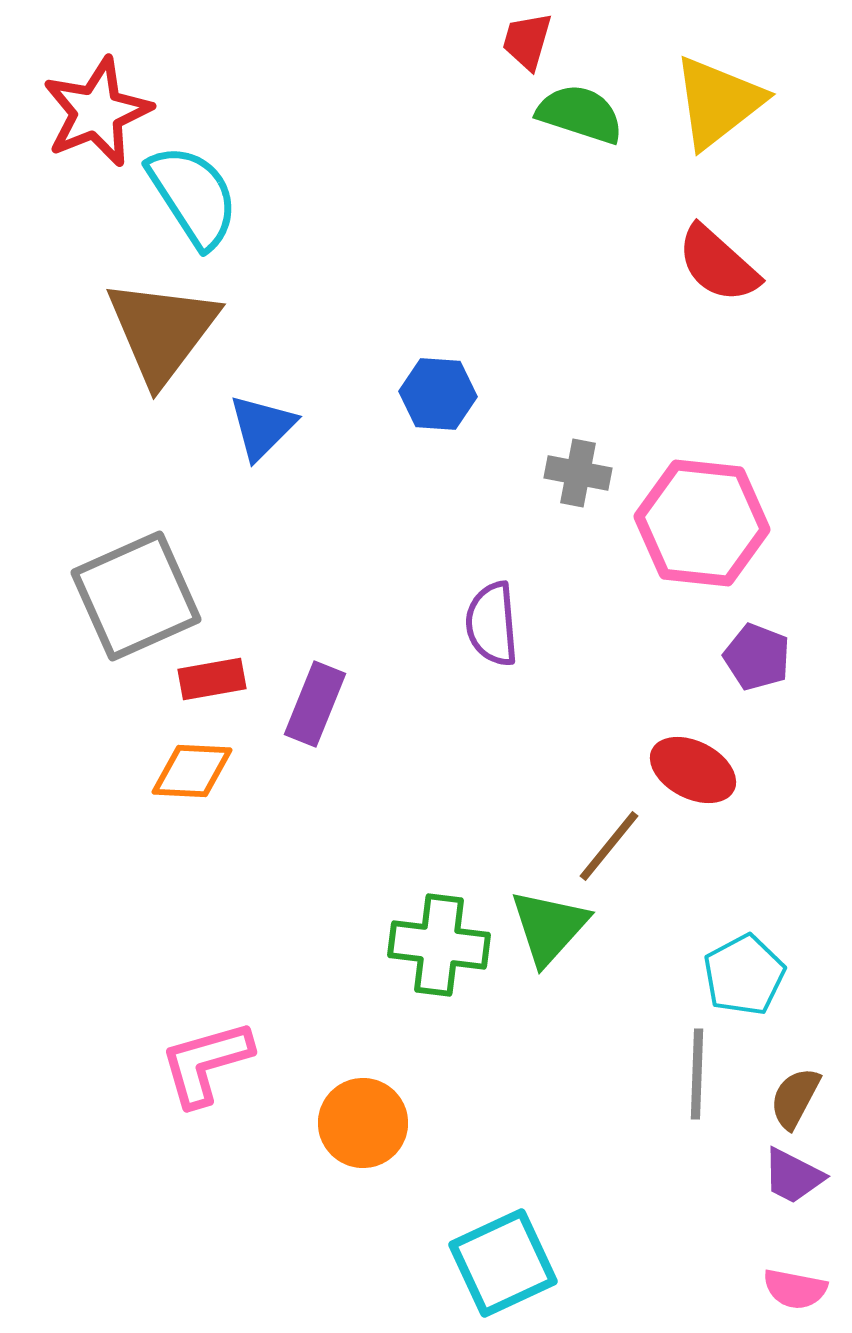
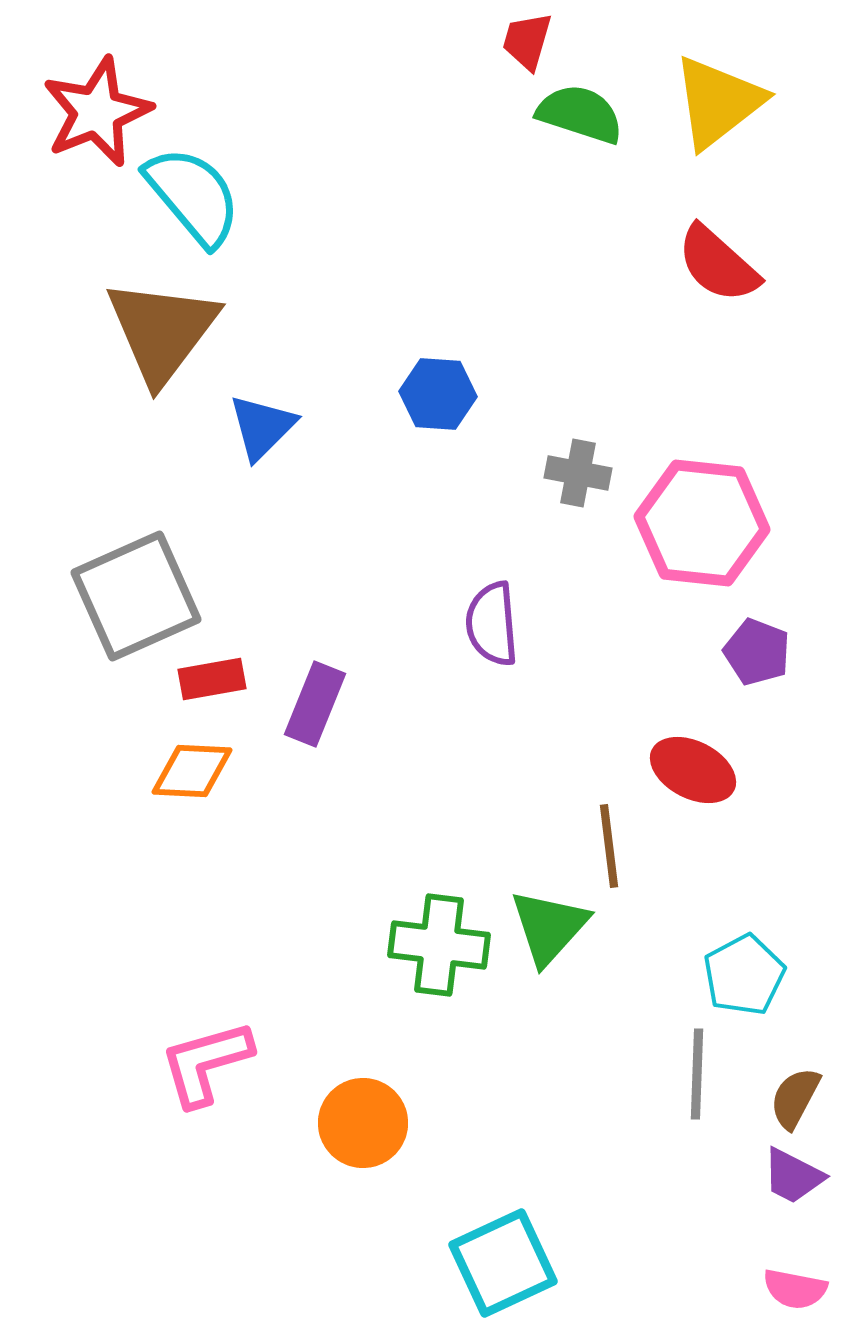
cyan semicircle: rotated 7 degrees counterclockwise
purple pentagon: moved 5 px up
brown line: rotated 46 degrees counterclockwise
